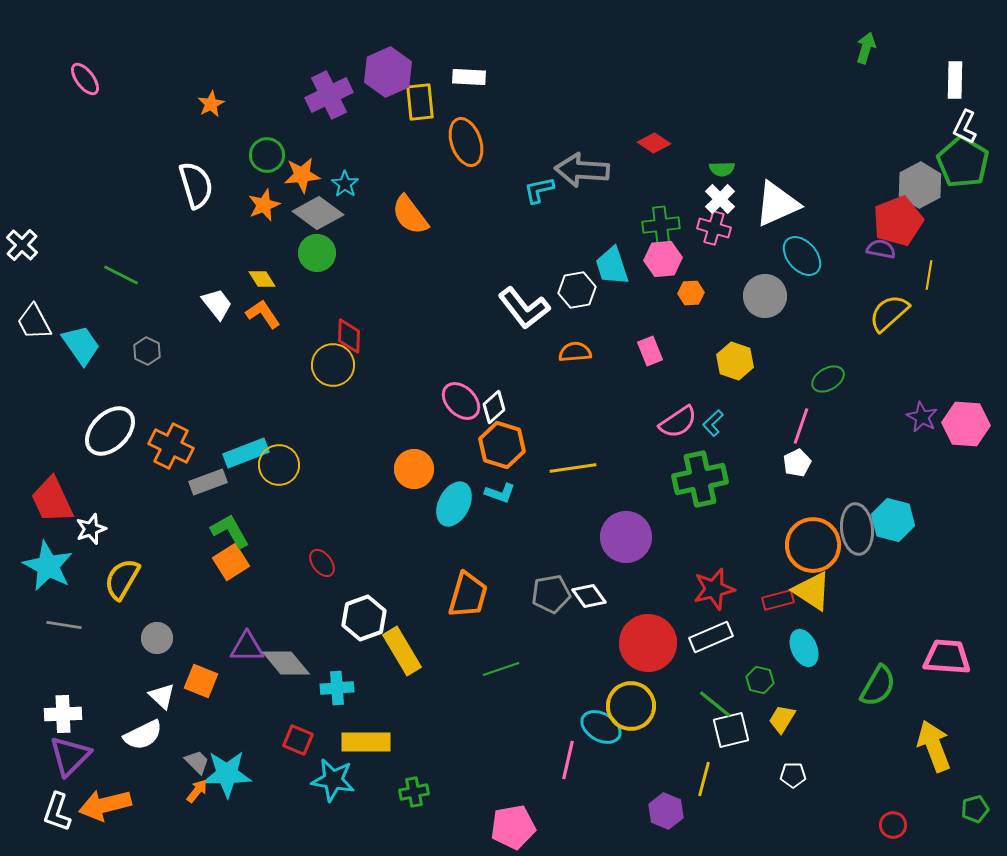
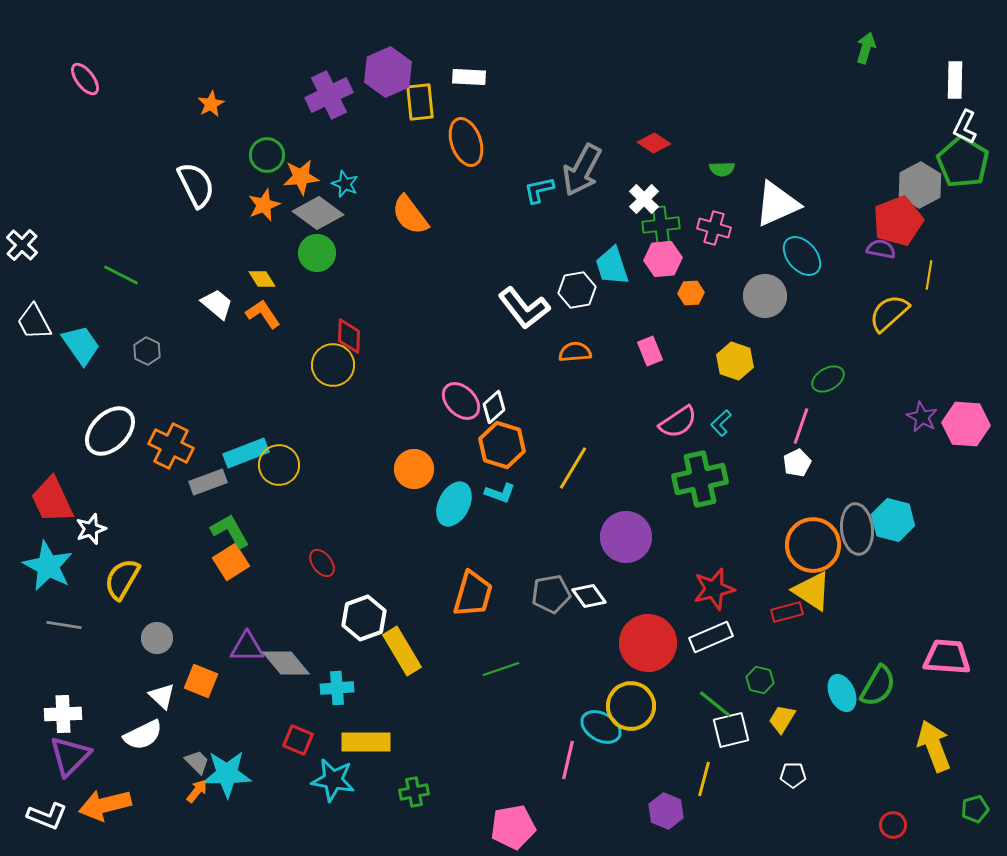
gray arrow at (582, 170): rotated 66 degrees counterclockwise
orange star at (302, 175): moved 1 px left, 2 px down
cyan star at (345, 184): rotated 12 degrees counterclockwise
white semicircle at (196, 185): rotated 9 degrees counterclockwise
white cross at (720, 199): moved 76 px left
white trapezoid at (217, 304): rotated 12 degrees counterclockwise
cyan L-shape at (713, 423): moved 8 px right
yellow line at (573, 468): rotated 51 degrees counterclockwise
orange trapezoid at (468, 595): moved 5 px right, 1 px up
red rectangle at (778, 600): moved 9 px right, 12 px down
cyan ellipse at (804, 648): moved 38 px right, 45 px down
white L-shape at (57, 812): moved 10 px left, 4 px down; rotated 87 degrees counterclockwise
